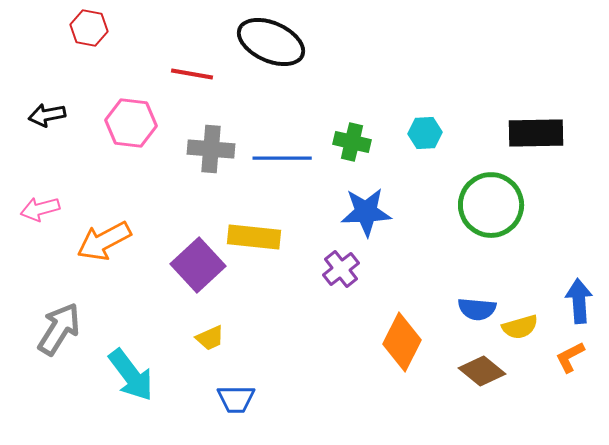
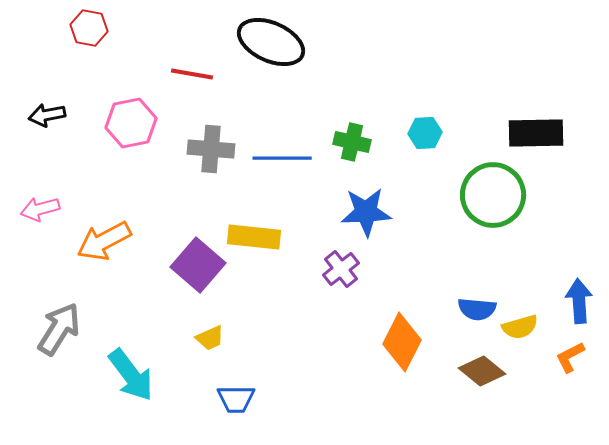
pink hexagon: rotated 18 degrees counterclockwise
green circle: moved 2 px right, 10 px up
purple square: rotated 6 degrees counterclockwise
